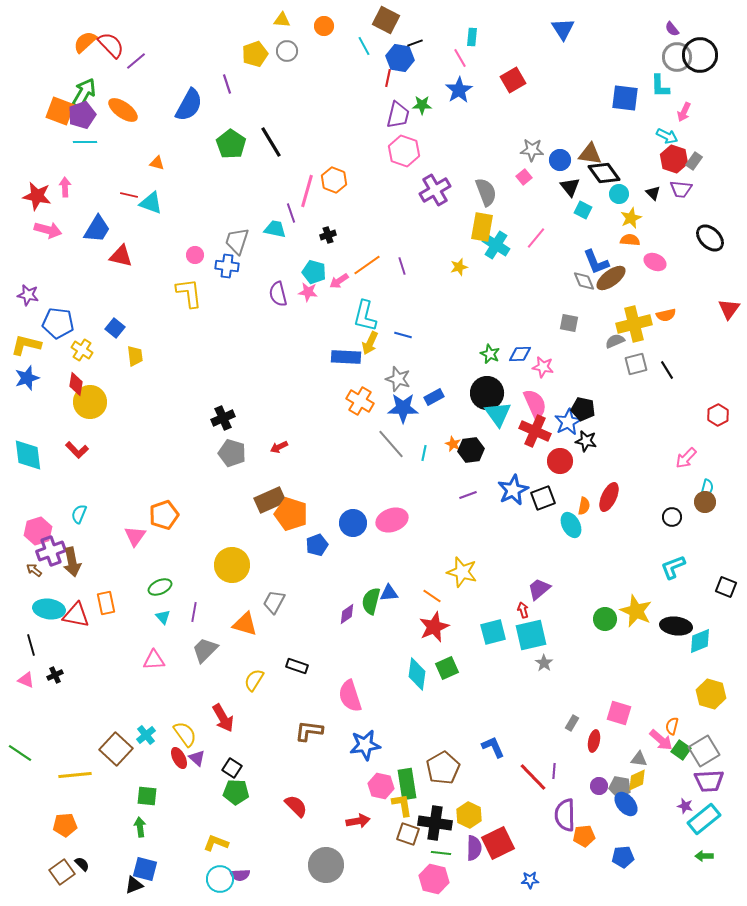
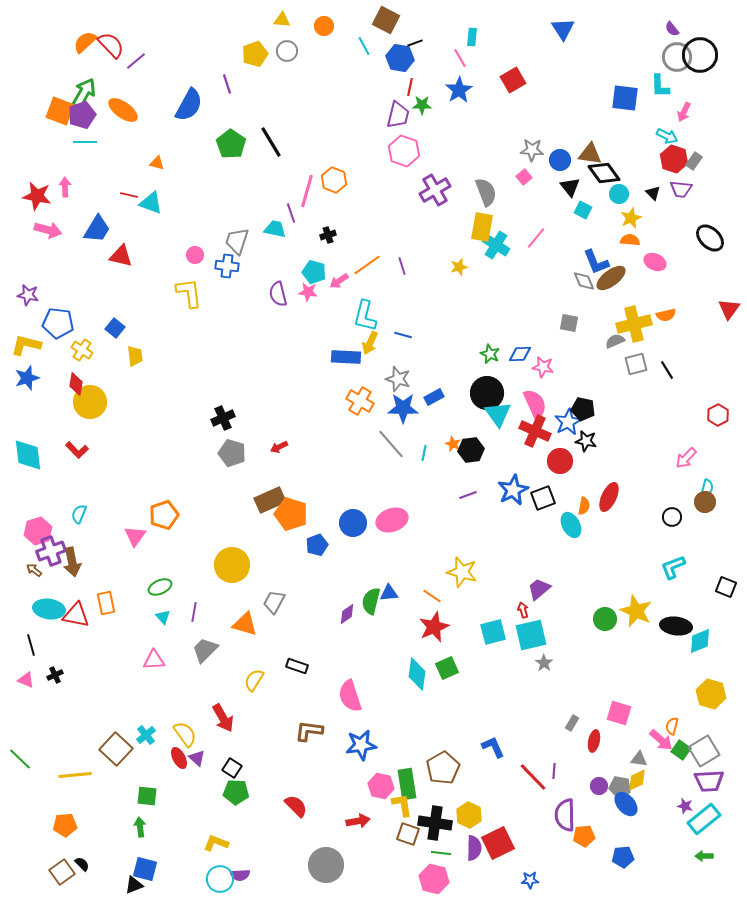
red line at (388, 78): moved 22 px right, 9 px down
blue star at (365, 745): moved 4 px left
green line at (20, 753): moved 6 px down; rotated 10 degrees clockwise
